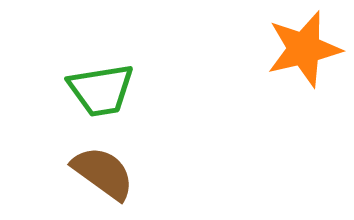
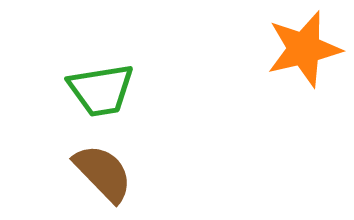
brown semicircle: rotated 10 degrees clockwise
